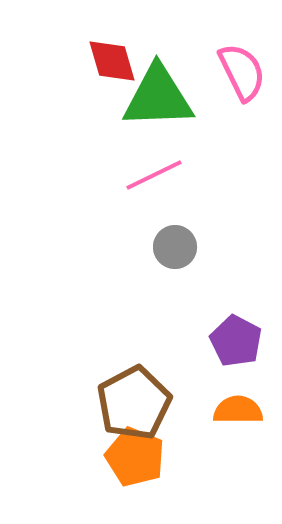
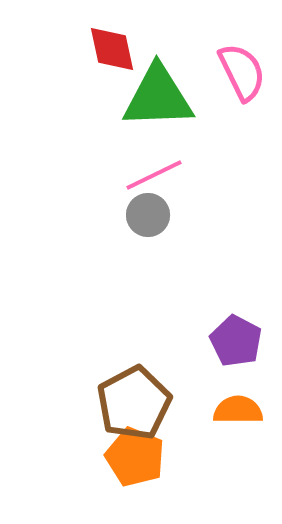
red diamond: moved 12 px up; rotated 4 degrees clockwise
gray circle: moved 27 px left, 32 px up
